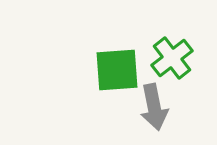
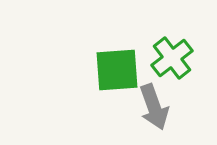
gray arrow: rotated 9 degrees counterclockwise
